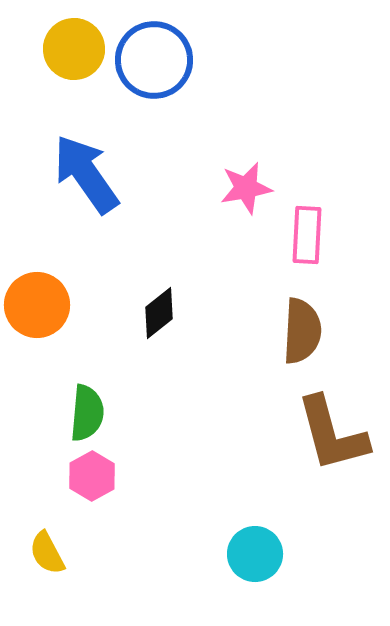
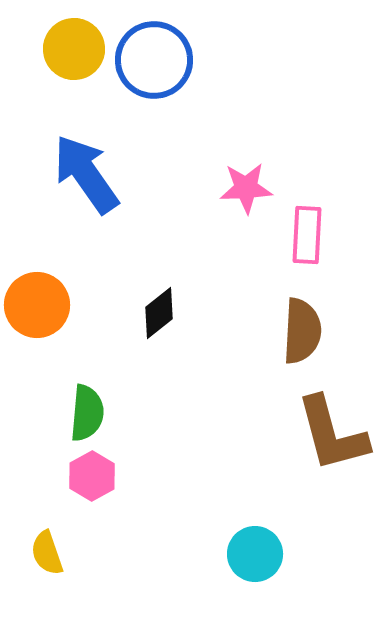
pink star: rotated 8 degrees clockwise
yellow semicircle: rotated 9 degrees clockwise
